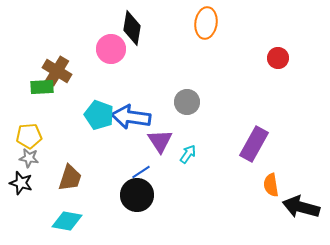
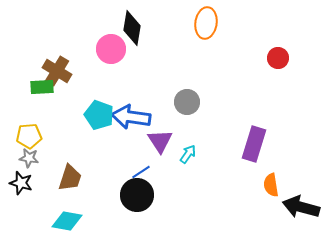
purple rectangle: rotated 12 degrees counterclockwise
